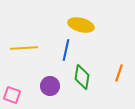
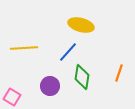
blue line: moved 2 px right, 2 px down; rotated 30 degrees clockwise
pink square: moved 2 px down; rotated 12 degrees clockwise
